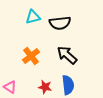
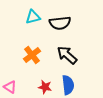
orange cross: moved 1 px right, 1 px up
